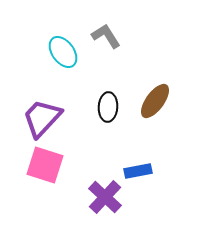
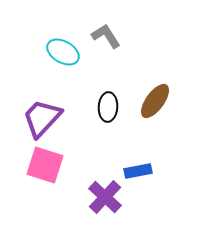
cyan ellipse: rotated 24 degrees counterclockwise
